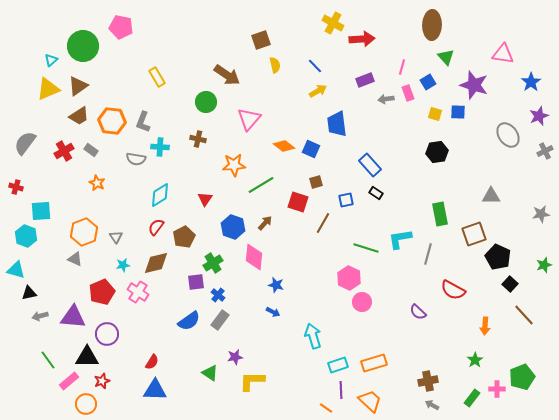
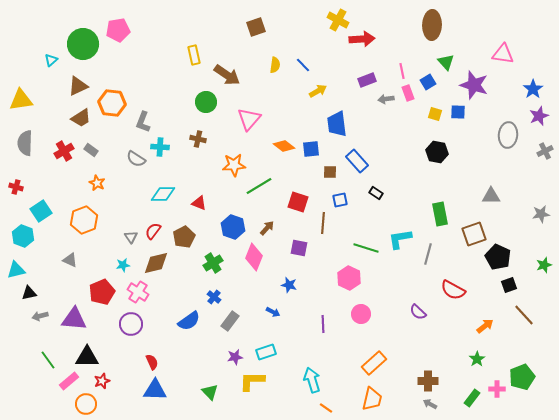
yellow cross at (333, 23): moved 5 px right, 3 px up
pink pentagon at (121, 27): moved 3 px left, 3 px down; rotated 20 degrees counterclockwise
brown square at (261, 40): moved 5 px left, 13 px up
green circle at (83, 46): moved 2 px up
green triangle at (446, 57): moved 5 px down
yellow semicircle at (275, 65): rotated 21 degrees clockwise
blue line at (315, 66): moved 12 px left, 1 px up
pink line at (402, 67): moved 4 px down; rotated 28 degrees counterclockwise
yellow rectangle at (157, 77): moved 37 px right, 22 px up; rotated 18 degrees clockwise
purple rectangle at (365, 80): moved 2 px right
blue star at (531, 82): moved 2 px right, 7 px down
brown triangle at (78, 86): rotated 10 degrees clockwise
yellow triangle at (48, 89): moved 27 px left, 11 px down; rotated 15 degrees clockwise
brown trapezoid at (79, 116): moved 2 px right, 2 px down
orange hexagon at (112, 121): moved 18 px up
gray ellipse at (508, 135): rotated 40 degrees clockwise
gray semicircle at (25, 143): rotated 35 degrees counterclockwise
blue square at (311, 149): rotated 30 degrees counterclockwise
black hexagon at (437, 152): rotated 20 degrees clockwise
gray semicircle at (136, 159): rotated 24 degrees clockwise
blue rectangle at (370, 165): moved 13 px left, 4 px up
brown square at (316, 182): moved 14 px right, 10 px up; rotated 16 degrees clockwise
green line at (261, 185): moved 2 px left, 1 px down
cyan diamond at (160, 195): moved 3 px right, 1 px up; rotated 30 degrees clockwise
red triangle at (205, 199): moved 6 px left, 4 px down; rotated 42 degrees counterclockwise
blue square at (346, 200): moved 6 px left
cyan square at (41, 211): rotated 30 degrees counterclockwise
brown arrow at (265, 223): moved 2 px right, 5 px down
brown line at (323, 223): rotated 25 degrees counterclockwise
red semicircle at (156, 227): moved 3 px left, 4 px down
orange hexagon at (84, 232): moved 12 px up
cyan hexagon at (26, 236): moved 3 px left
gray triangle at (116, 237): moved 15 px right
pink diamond at (254, 257): rotated 16 degrees clockwise
gray triangle at (75, 259): moved 5 px left, 1 px down
cyan triangle at (16, 270): rotated 30 degrees counterclockwise
purple square at (196, 282): moved 103 px right, 34 px up; rotated 18 degrees clockwise
black square at (510, 284): moved 1 px left, 1 px down; rotated 28 degrees clockwise
blue star at (276, 285): moved 13 px right
blue cross at (218, 295): moved 4 px left, 2 px down
pink circle at (362, 302): moved 1 px left, 12 px down
purple triangle at (73, 317): moved 1 px right, 2 px down
gray rectangle at (220, 320): moved 10 px right, 1 px down
orange arrow at (485, 326): rotated 132 degrees counterclockwise
purple circle at (107, 334): moved 24 px right, 10 px up
cyan arrow at (313, 336): moved 1 px left, 44 px down
green star at (475, 360): moved 2 px right, 1 px up
red semicircle at (152, 362): rotated 56 degrees counterclockwise
orange rectangle at (374, 363): rotated 25 degrees counterclockwise
cyan rectangle at (338, 365): moved 72 px left, 13 px up
green triangle at (210, 373): moved 19 px down; rotated 12 degrees clockwise
brown cross at (428, 381): rotated 12 degrees clockwise
purple line at (341, 390): moved 18 px left, 66 px up
orange trapezoid at (370, 401): moved 2 px right, 2 px up; rotated 60 degrees clockwise
gray arrow at (432, 405): moved 2 px left, 1 px up
